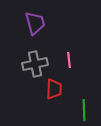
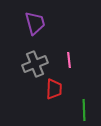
gray cross: rotated 10 degrees counterclockwise
